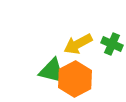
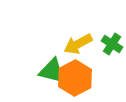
green cross: rotated 10 degrees clockwise
orange hexagon: moved 1 px up
